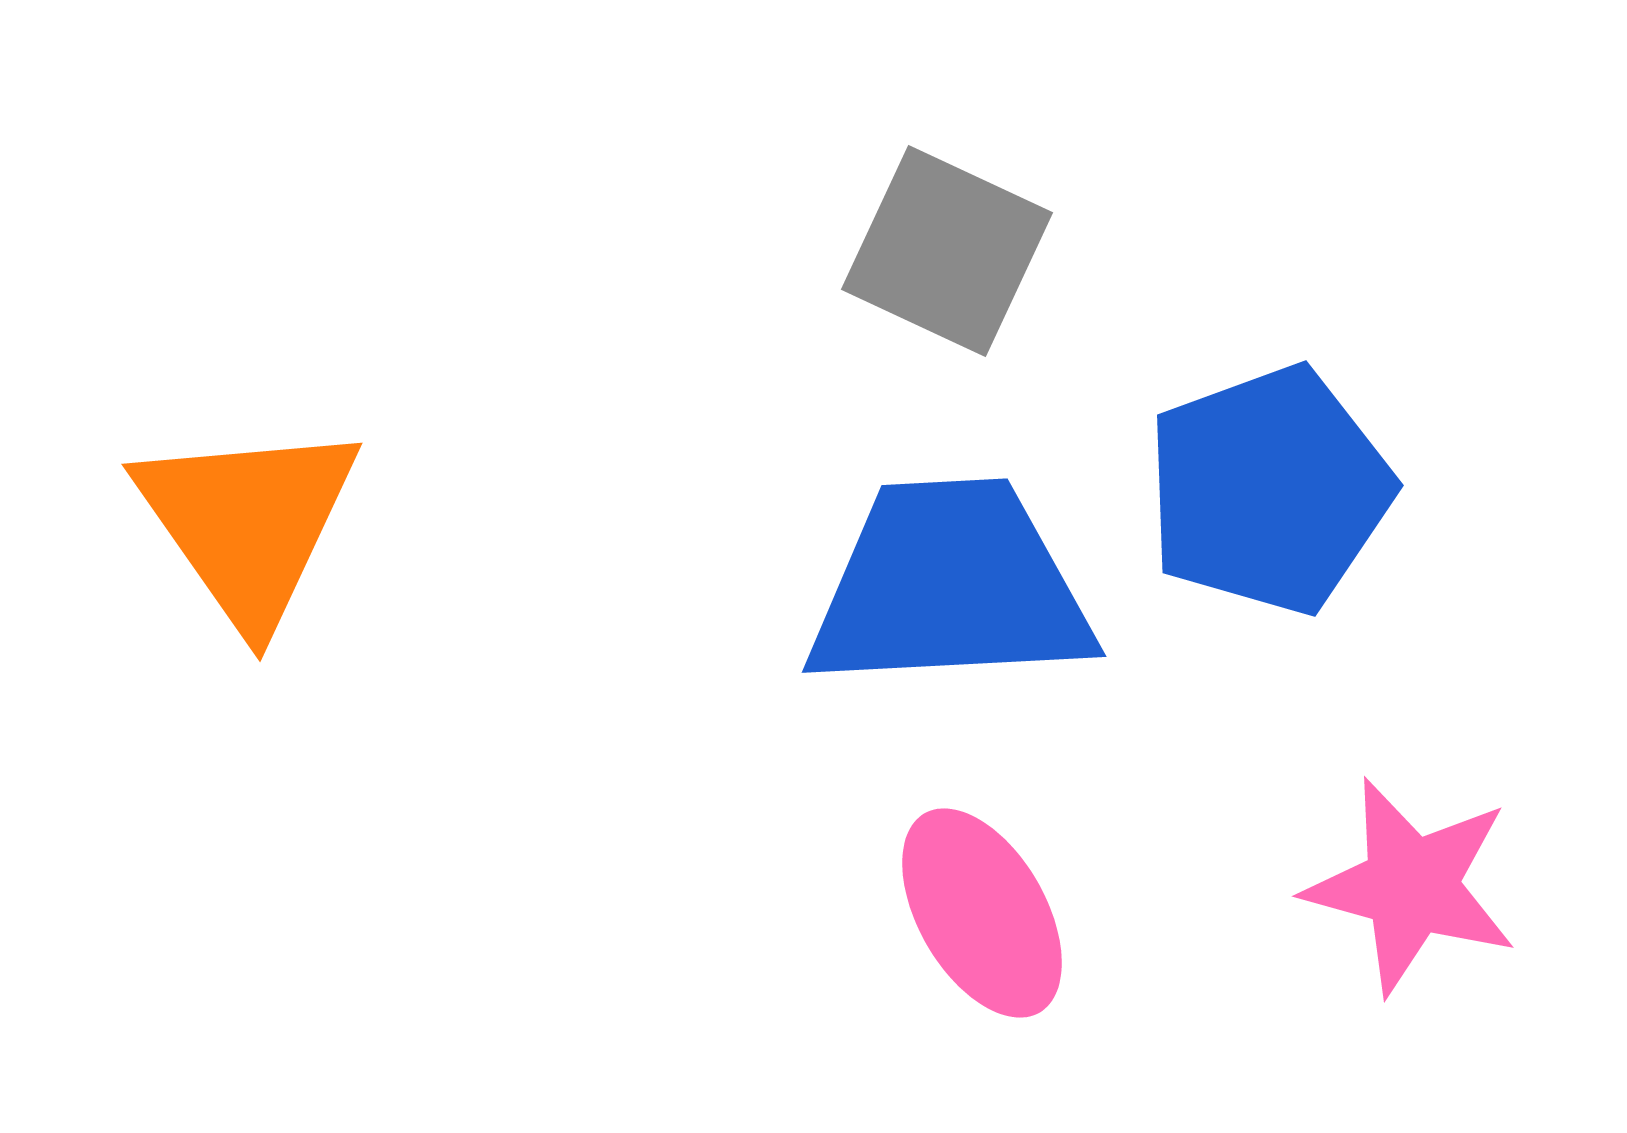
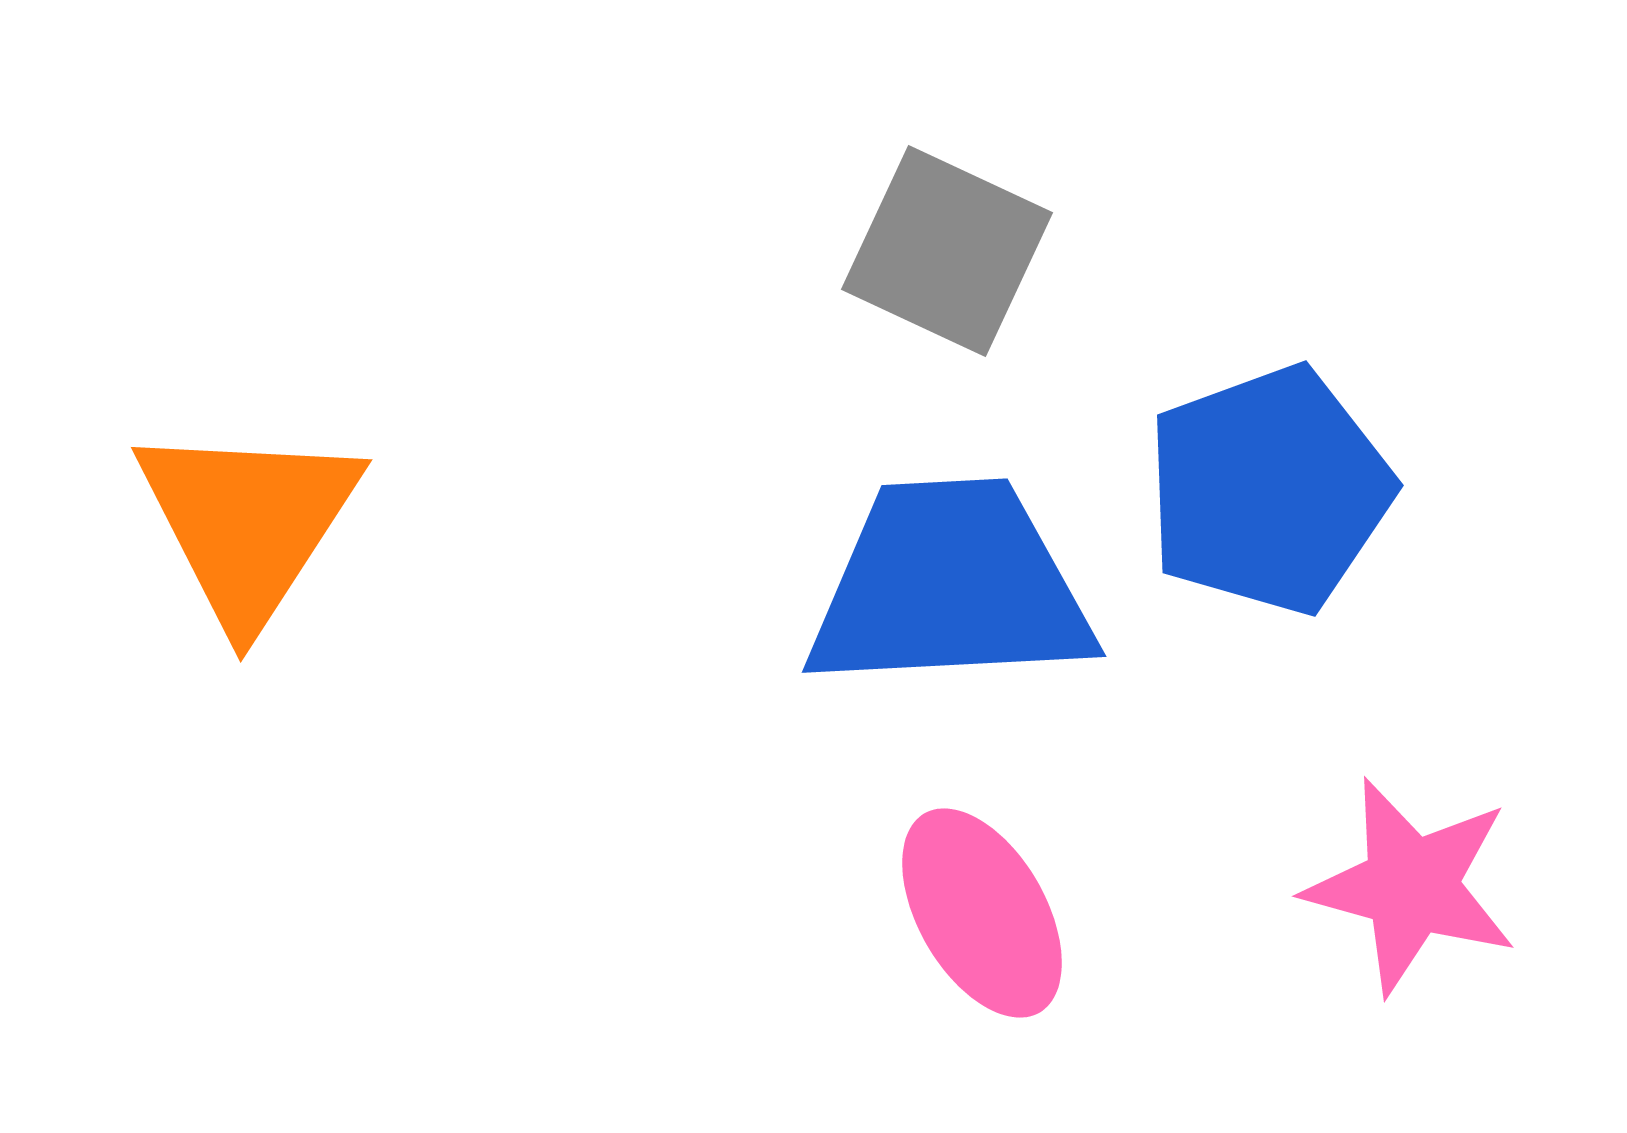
orange triangle: rotated 8 degrees clockwise
